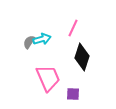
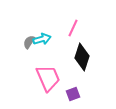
purple square: rotated 24 degrees counterclockwise
